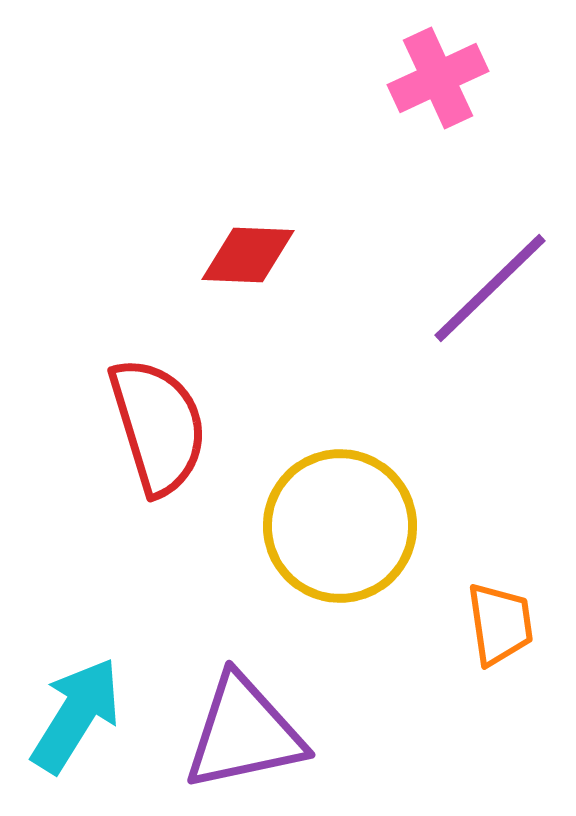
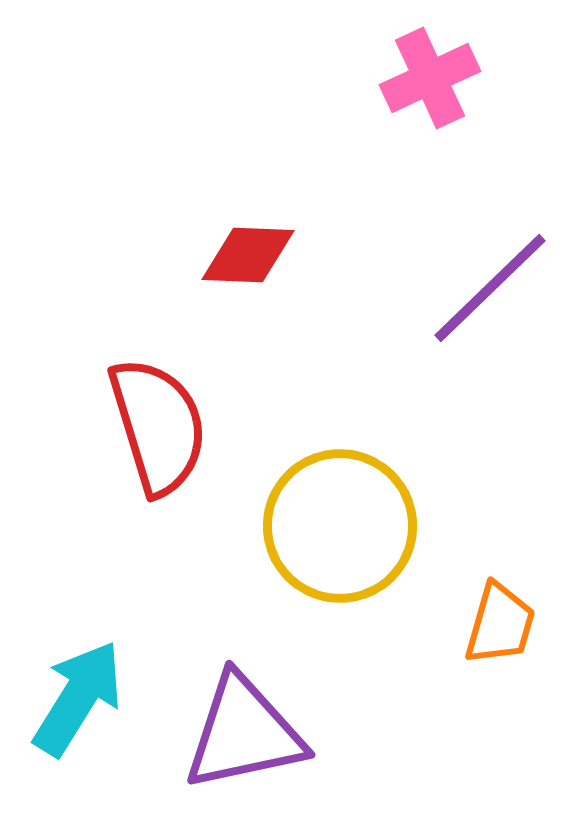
pink cross: moved 8 px left
orange trapezoid: rotated 24 degrees clockwise
cyan arrow: moved 2 px right, 17 px up
